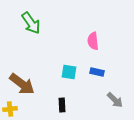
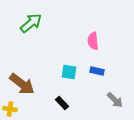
green arrow: rotated 95 degrees counterclockwise
blue rectangle: moved 1 px up
black rectangle: moved 2 px up; rotated 40 degrees counterclockwise
yellow cross: rotated 16 degrees clockwise
